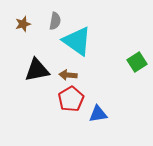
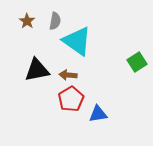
brown star: moved 4 px right, 3 px up; rotated 21 degrees counterclockwise
